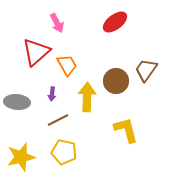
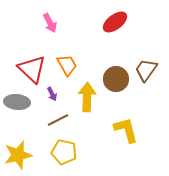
pink arrow: moved 7 px left
red triangle: moved 4 px left, 17 px down; rotated 36 degrees counterclockwise
brown circle: moved 2 px up
purple arrow: rotated 32 degrees counterclockwise
yellow star: moved 3 px left, 2 px up
